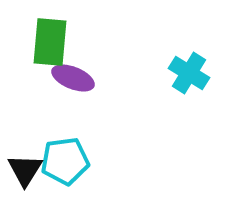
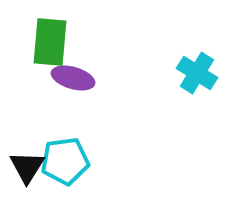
cyan cross: moved 8 px right
purple ellipse: rotated 6 degrees counterclockwise
black triangle: moved 2 px right, 3 px up
